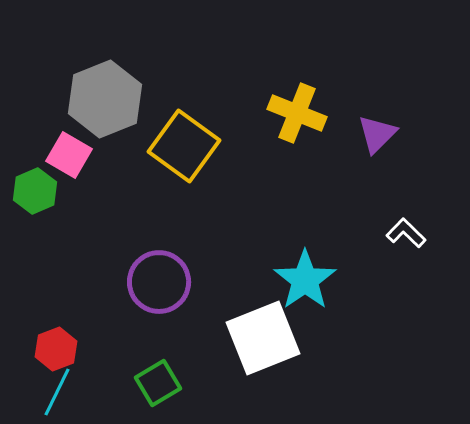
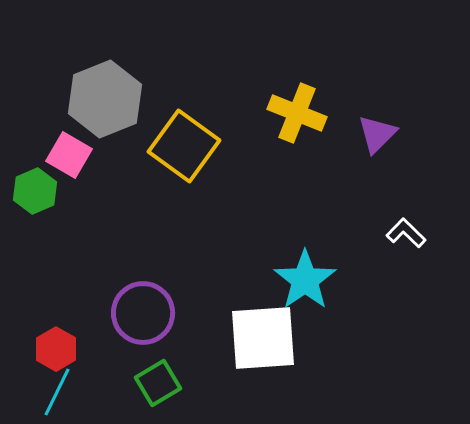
purple circle: moved 16 px left, 31 px down
white square: rotated 18 degrees clockwise
red hexagon: rotated 9 degrees counterclockwise
